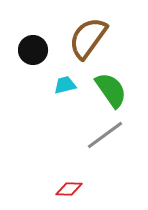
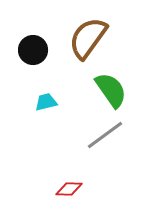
cyan trapezoid: moved 19 px left, 17 px down
